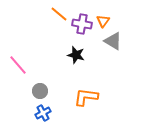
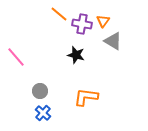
pink line: moved 2 px left, 8 px up
blue cross: rotated 21 degrees counterclockwise
